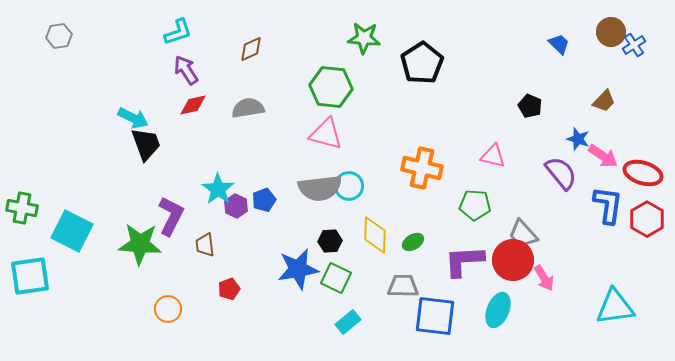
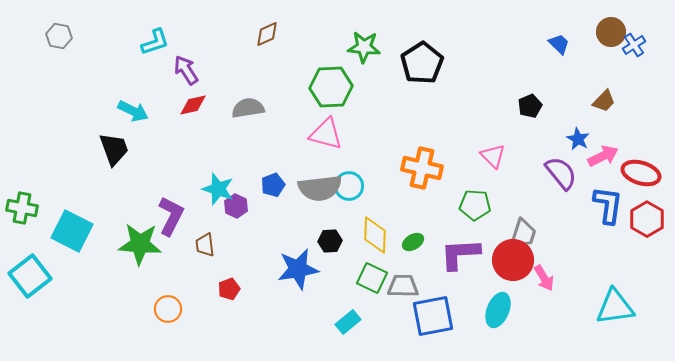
cyan L-shape at (178, 32): moved 23 px left, 10 px down
gray hexagon at (59, 36): rotated 20 degrees clockwise
green star at (364, 38): moved 9 px down
brown diamond at (251, 49): moved 16 px right, 15 px up
green hexagon at (331, 87): rotated 9 degrees counterclockwise
black pentagon at (530, 106): rotated 25 degrees clockwise
cyan arrow at (133, 118): moved 7 px up
blue star at (578, 139): rotated 10 degrees clockwise
black trapezoid at (146, 144): moved 32 px left, 5 px down
pink triangle at (493, 156): rotated 32 degrees clockwise
pink arrow at (603, 156): rotated 60 degrees counterclockwise
red ellipse at (643, 173): moved 2 px left
cyan star at (218, 189): rotated 16 degrees counterclockwise
blue pentagon at (264, 200): moved 9 px right, 15 px up
gray trapezoid at (523, 234): rotated 120 degrees counterclockwise
purple L-shape at (464, 261): moved 4 px left, 7 px up
cyan square at (30, 276): rotated 30 degrees counterclockwise
green square at (336, 278): moved 36 px right
blue square at (435, 316): moved 2 px left; rotated 18 degrees counterclockwise
